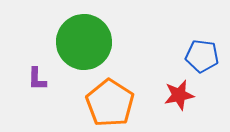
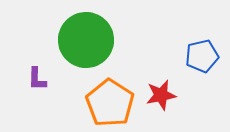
green circle: moved 2 px right, 2 px up
blue pentagon: rotated 20 degrees counterclockwise
red star: moved 18 px left
